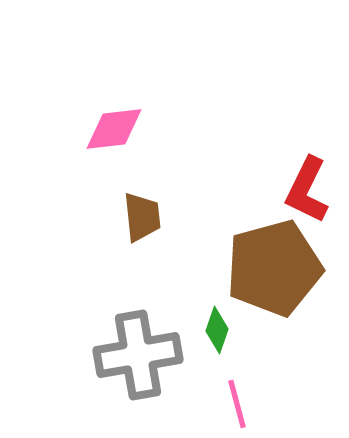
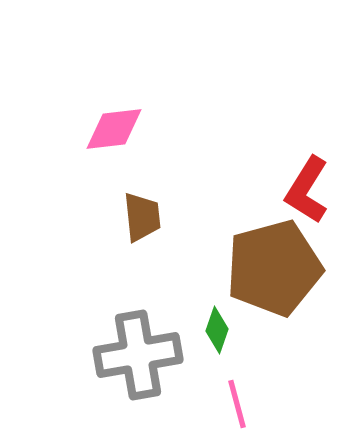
red L-shape: rotated 6 degrees clockwise
